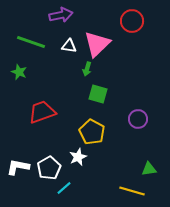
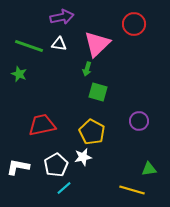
purple arrow: moved 1 px right, 2 px down
red circle: moved 2 px right, 3 px down
green line: moved 2 px left, 4 px down
white triangle: moved 10 px left, 2 px up
green star: moved 2 px down
green square: moved 2 px up
red trapezoid: moved 13 px down; rotated 8 degrees clockwise
purple circle: moved 1 px right, 2 px down
white star: moved 5 px right; rotated 12 degrees clockwise
white pentagon: moved 7 px right, 3 px up
yellow line: moved 1 px up
